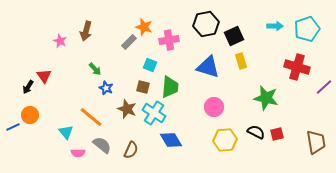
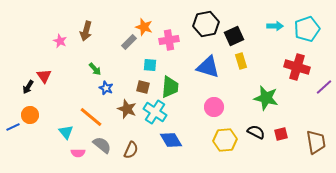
cyan square: rotated 16 degrees counterclockwise
cyan cross: moved 1 px right, 1 px up
red square: moved 4 px right
